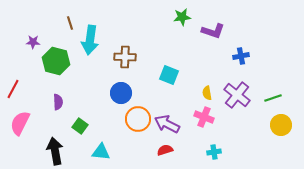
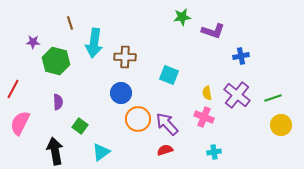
cyan arrow: moved 4 px right, 3 px down
purple arrow: rotated 20 degrees clockwise
cyan triangle: rotated 42 degrees counterclockwise
